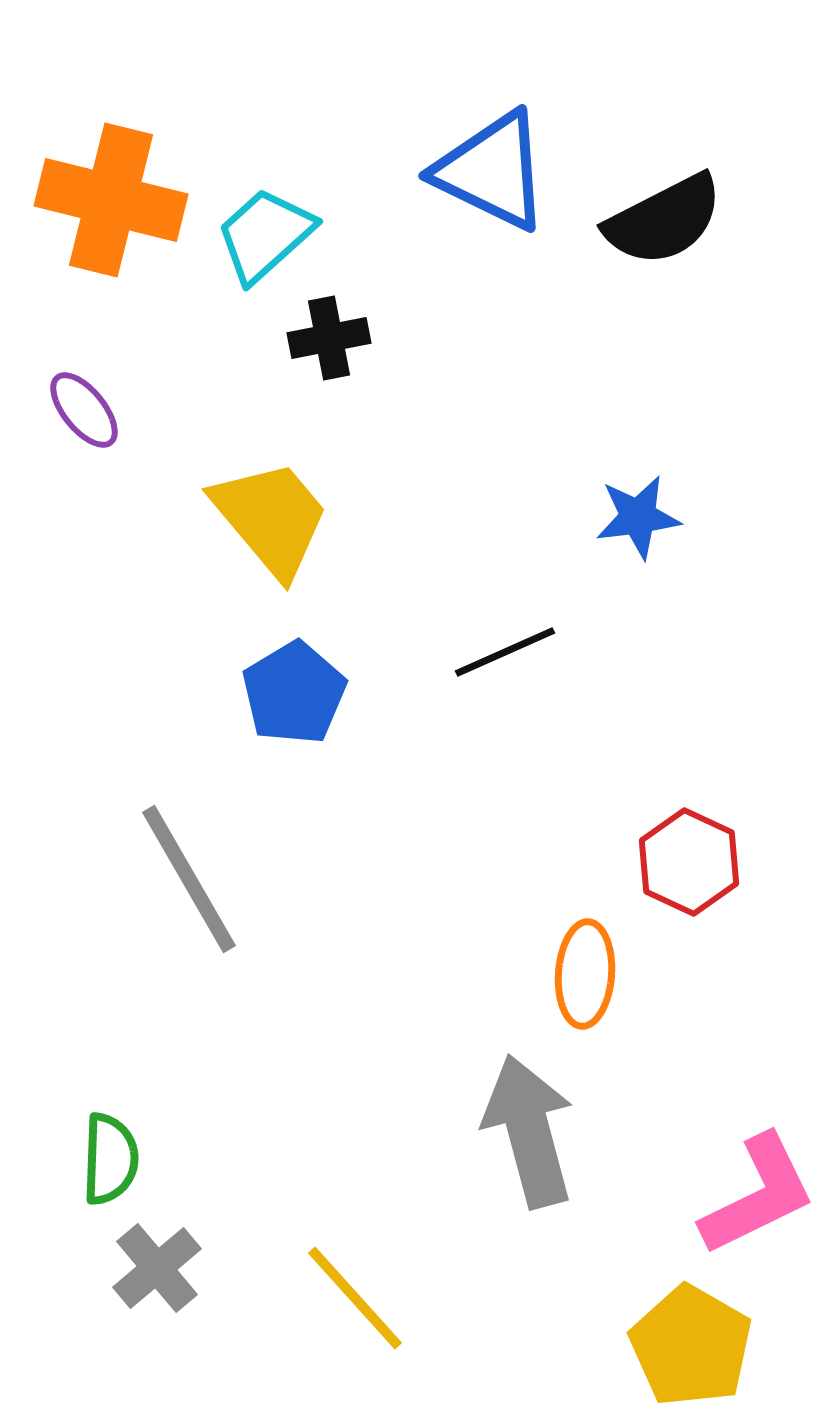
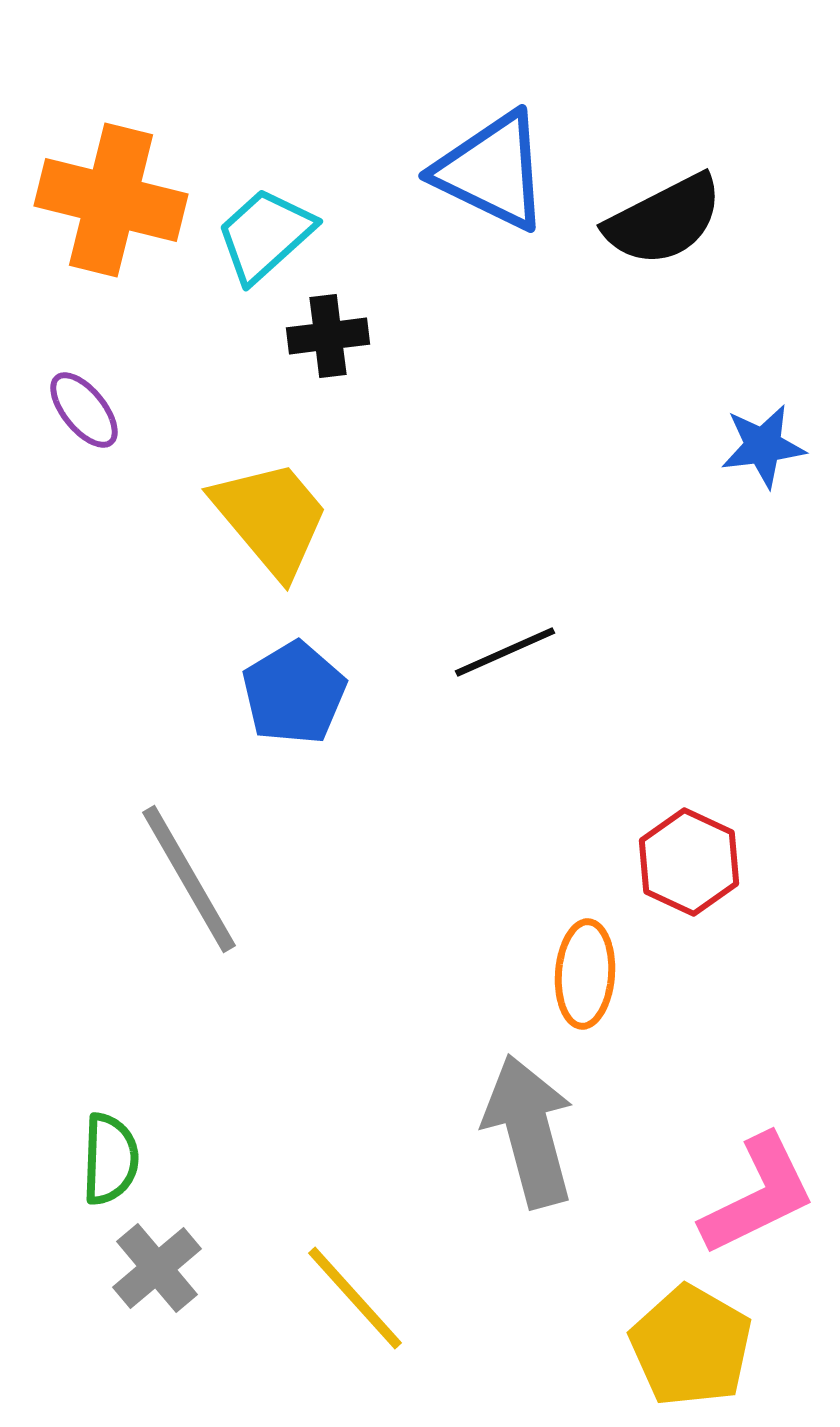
black cross: moved 1 px left, 2 px up; rotated 4 degrees clockwise
blue star: moved 125 px right, 71 px up
